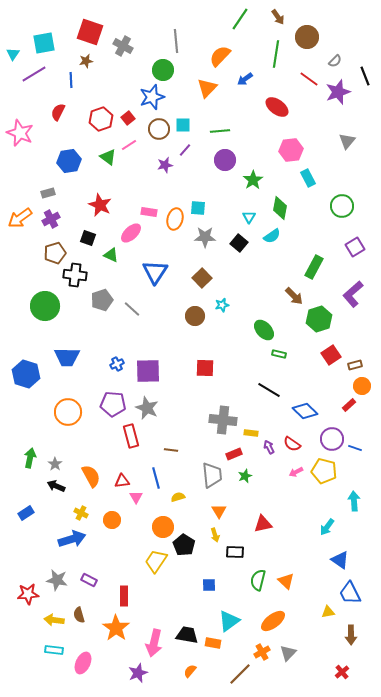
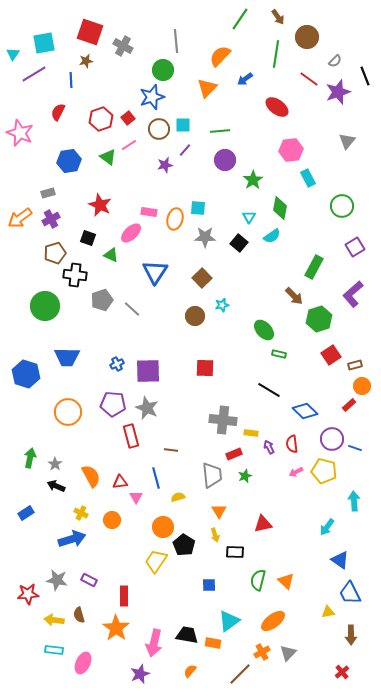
red semicircle at (292, 444): rotated 48 degrees clockwise
red triangle at (122, 481): moved 2 px left, 1 px down
purple star at (138, 673): moved 2 px right, 1 px down
